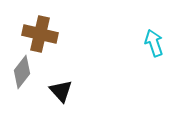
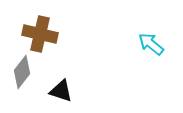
cyan arrow: moved 3 px left, 1 px down; rotated 32 degrees counterclockwise
black triangle: rotated 30 degrees counterclockwise
